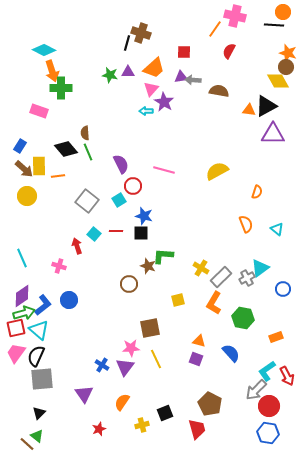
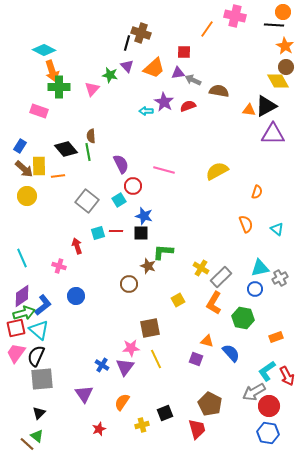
orange line at (215, 29): moved 8 px left
red semicircle at (229, 51): moved 41 px left, 55 px down; rotated 42 degrees clockwise
orange star at (288, 53): moved 3 px left, 7 px up; rotated 12 degrees clockwise
purple triangle at (128, 72): moved 1 px left, 6 px up; rotated 48 degrees clockwise
purple triangle at (181, 77): moved 3 px left, 4 px up
gray arrow at (193, 80): rotated 21 degrees clockwise
green cross at (61, 88): moved 2 px left, 1 px up
pink triangle at (151, 89): moved 59 px left
brown semicircle at (85, 133): moved 6 px right, 3 px down
green line at (88, 152): rotated 12 degrees clockwise
cyan square at (94, 234): moved 4 px right, 1 px up; rotated 32 degrees clockwise
green L-shape at (163, 256): moved 4 px up
cyan triangle at (260, 268): rotated 24 degrees clockwise
gray cross at (247, 278): moved 33 px right
blue circle at (283, 289): moved 28 px left
blue circle at (69, 300): moved 7 px right, 4 px up
yellow square at (178, 300): rotated 16 degrees counterclockwise
orange triangle at (199, 341): moved 8 px right
gray arrow at (256, 390): moved 2 px left, 2 px down; rotated 15 degrees clockwise
